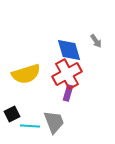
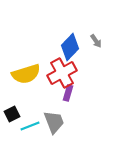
blue diamond: moved 1 px right, 3 px up; rotated 60 degrees clockwise
red cross: moved 5 px left, 1 px up
cyan line: rotated 24 degrees counterclockwise
